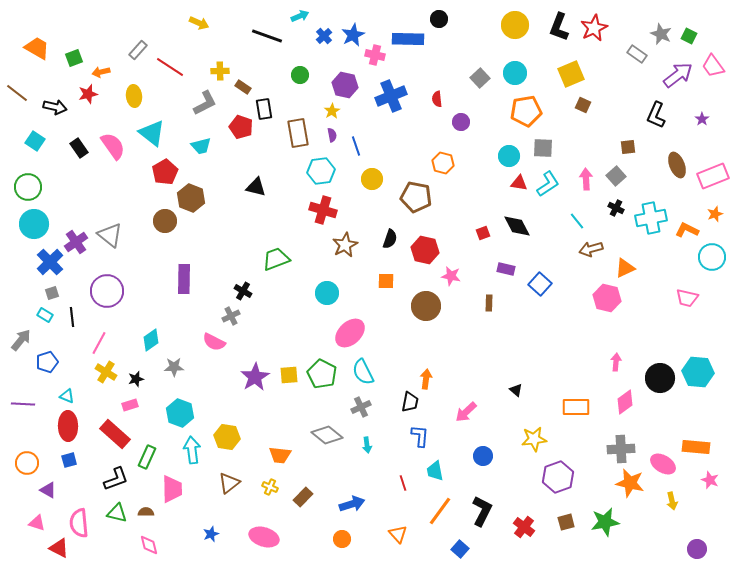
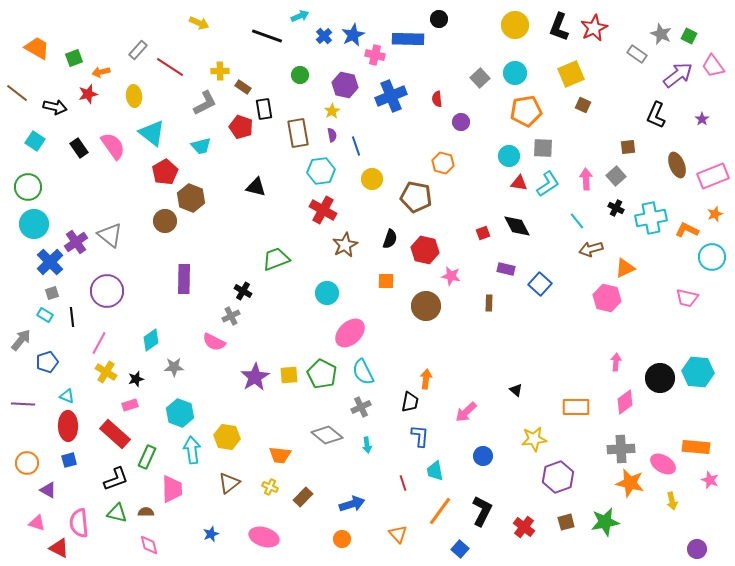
red cross at (323, 210): rotated 12 degrees clockwise
